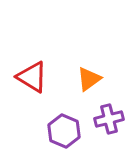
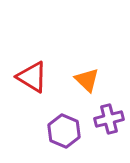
orange triangle: moved 2 px left, 1 px down; rotated 40 degrees counterclockwise
